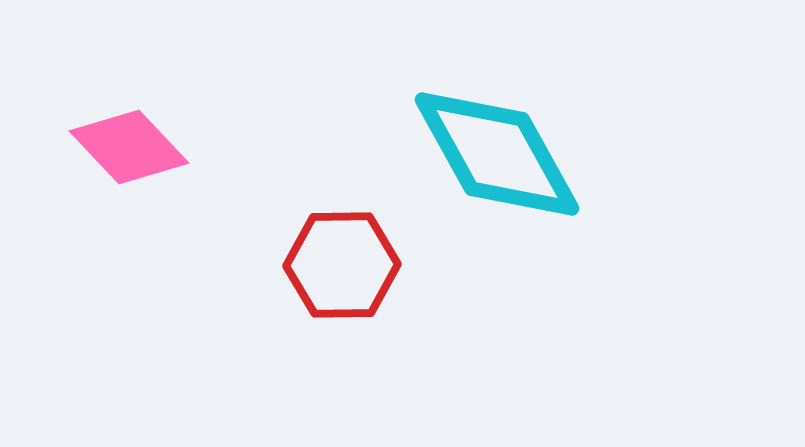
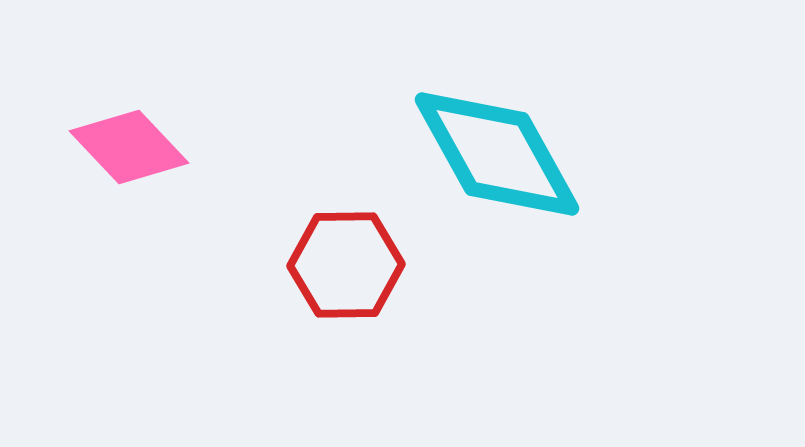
red hexagon: moved 4 px right
